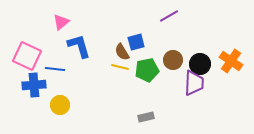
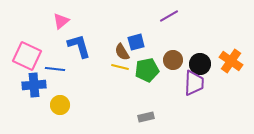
pink triangle: moved 1 px up
